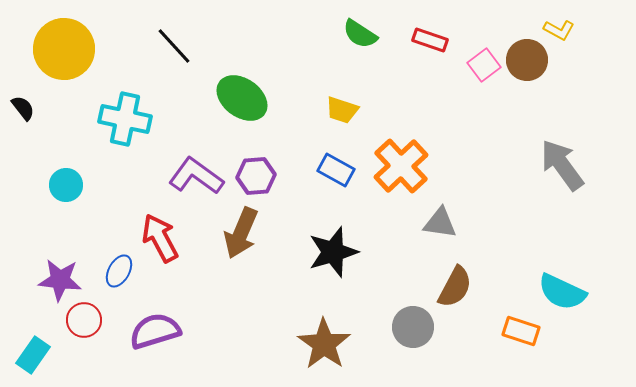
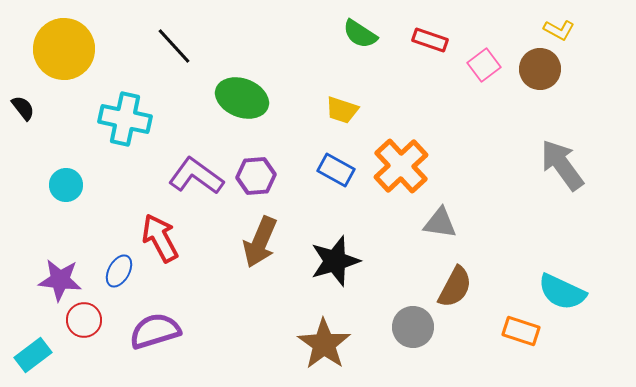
brown circle: moved 13 px right, 9 px down
green ellipse: rotated 15 degrees counterclockwise
brown arrow: moved 19 px right, 9 px down
black star: moved 2 px right, 9 px down
cyan rectangle: rotated 18 degrees clockwise
